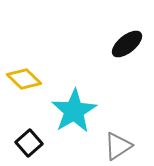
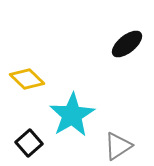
yellow diamond: moved 3 px right
cyan star: moved 2 px left, 4 px down
